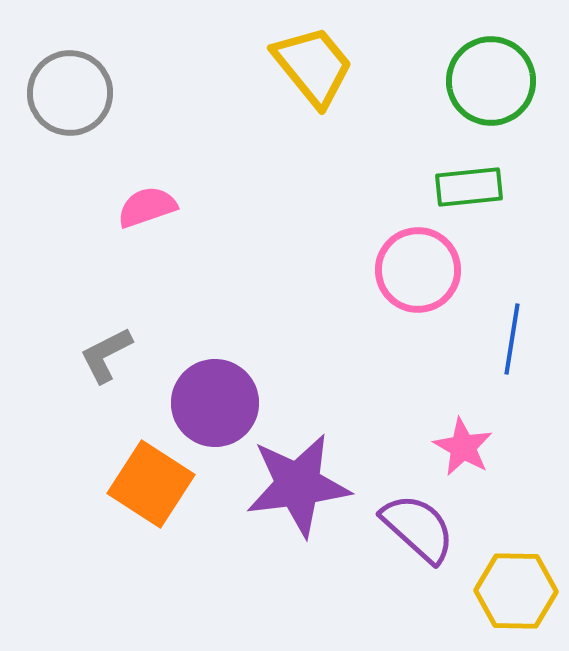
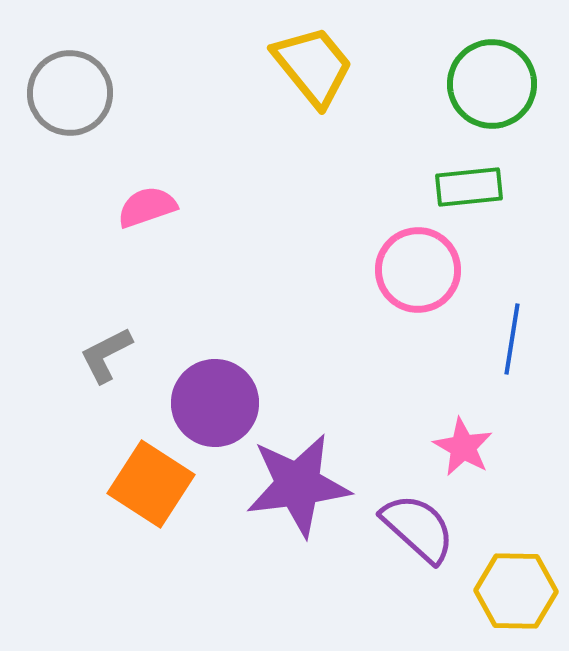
green circle: moved 1 px right, 3 px down
